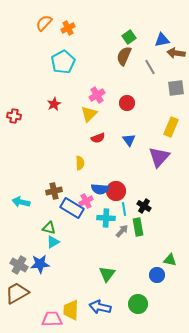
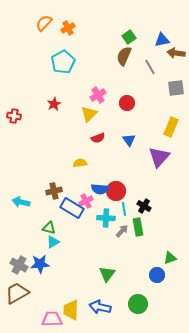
pink cross at (97, 95): moved 1 px right
yellow semicircle at (80, 163): rotated 96 degrees counterclockwise
green triangle at (170, 260): moved 2 px up; rotated 32 degrees counterclockwise
